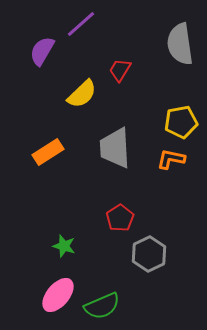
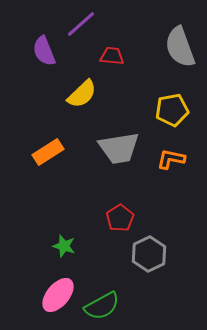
gray semicircle: moved 3 px down; rotated 12 degrees counterclockwise
purple semicircle: moved 2 px right; rotated 52 degrees counterclockwise
red trapezoid: moved 8 px left, 14 px up; rotated 65 degrees clockwise
yellow pentagon: moved 9 px left, 12 px up
gray trapezoid: moved 4 px right; rotated 96 degrees counterclockwise
green semicircle: rotated 6 degrees counterclockwise
